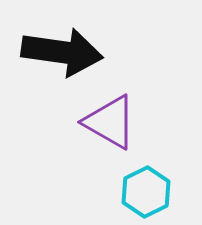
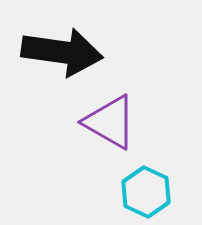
cyan hexagon: rotated 9 degrees counterclockwise
